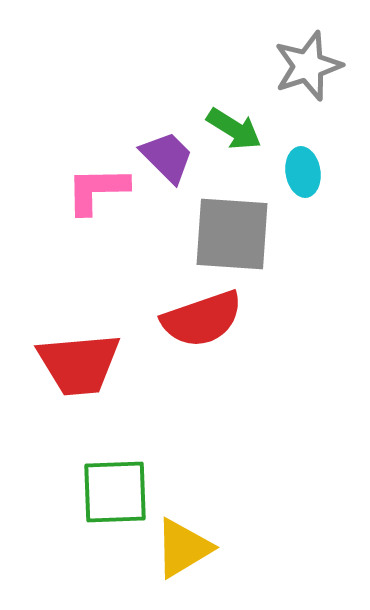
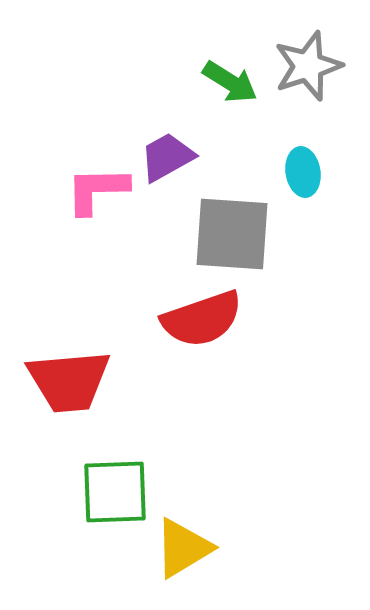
green arrow: moved 4 px left, 47 px up
purple trapezoid: rotated 74 degrees counterclockwise
red trapezoid: moved 10 px left, 17 px down
